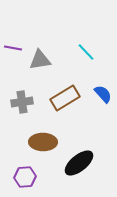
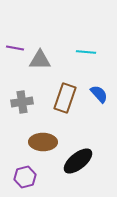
purple line: moved 2 px right
cyan line: rotated 42 degrees counterclockwise
gray triangle: rotated 10 degrees clockwise
blue semicircle: moved 4 px left
brown rectangle: rotated 40 degrees counterclockwise
black ellipse: moved 1 px left, 2 px up
purple hexagon: rotated 10 degrees counterclockwise
